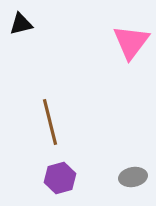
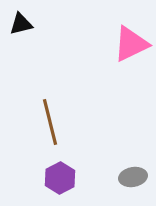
pink triangle: moved 2 px down; rotated 27 degrees clockwise
purple hexagon: rotated 12 degrees counterclockwise
